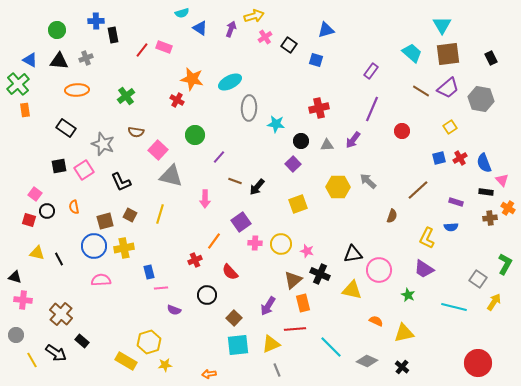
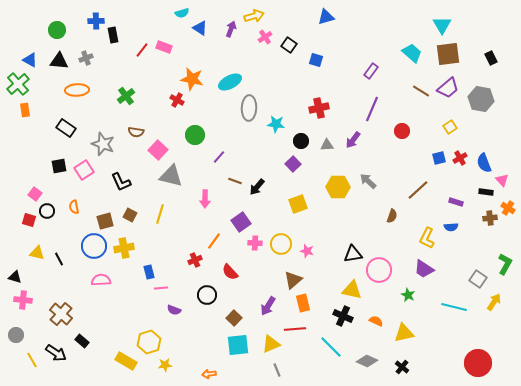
blue triangle at (326, 30): moved 13 px up
black cross at (320, 274): moved 23 px right, 42 px down
